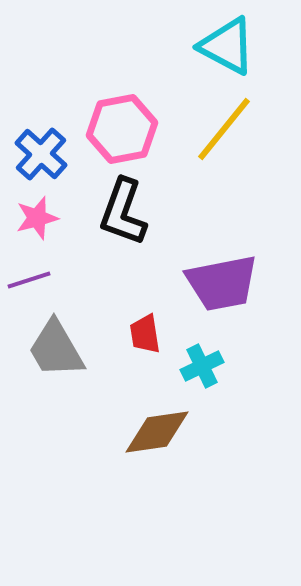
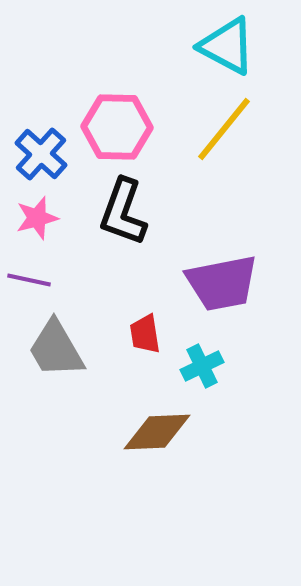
pink hexagon: moved 5 px left, 2 px up; rotated 12 degrees clockwise
purple line: rotated 30 degrees clockwise
brown diamond: rotated 6 degrees clockwise
